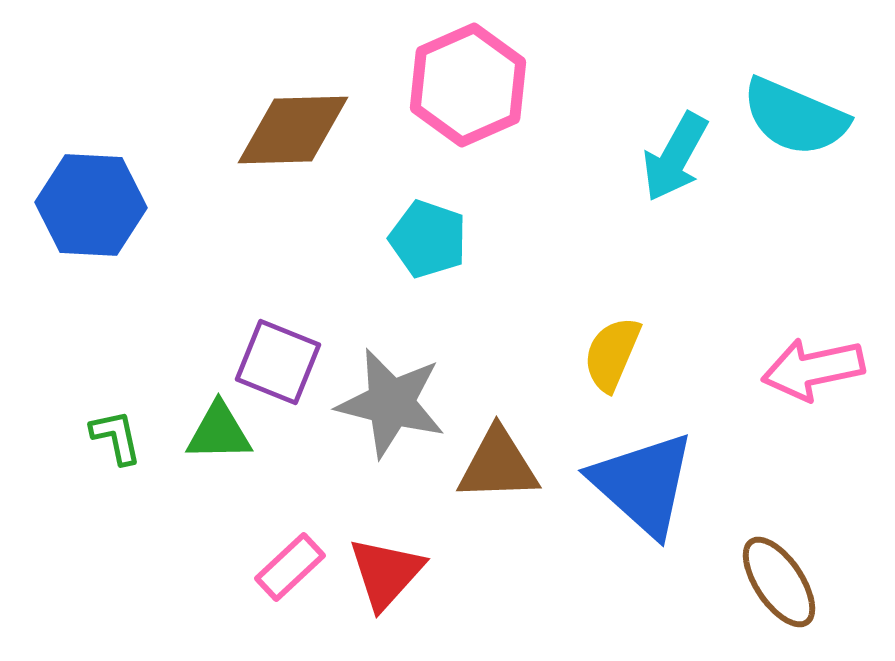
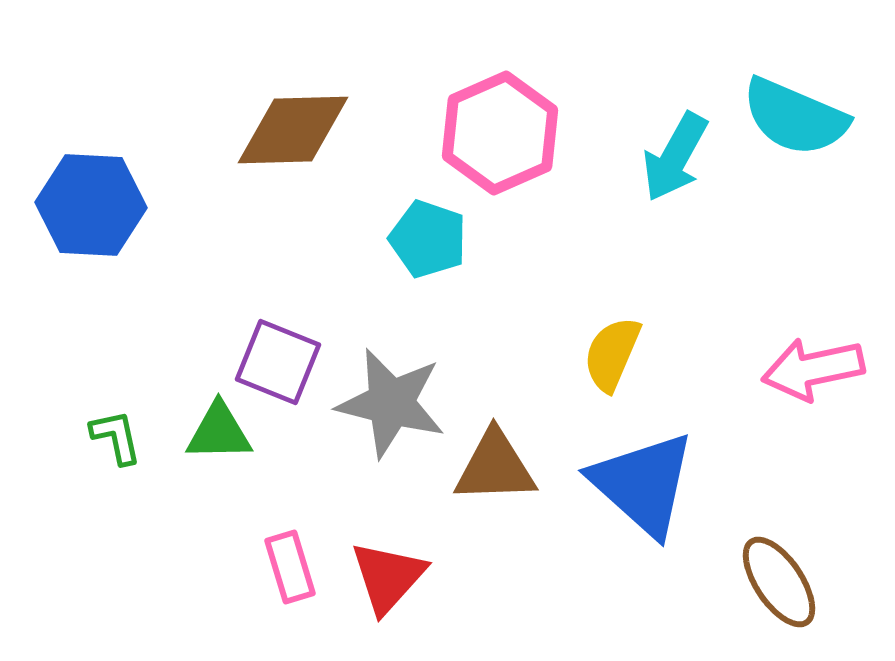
pink hexagon: moved 32 px right, 48 px down
brown triangle: moved 3 px left, 2 px down
pink rectangle: rotated 64 degrees counterclockwise
red triangle: moved 2 px right, 4 px down
